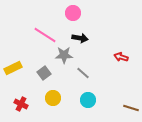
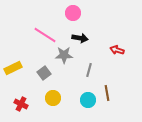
red arrow: moved 4 px left, 7 px up
gray line: moved 6 px right, 3 px up; rotated 64 degrees clockwise
brown line: moved 24 px left, 15 px up; rotated 63 degrees clockwise
